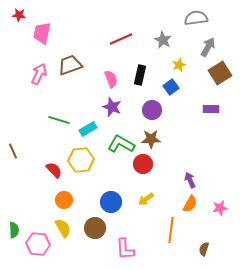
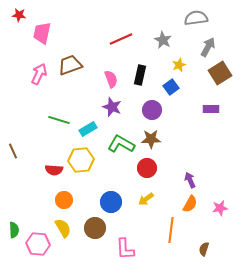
red circle: moved 4 px right, 4 px down
red semicircle: rotated 138 degrees clockwise
